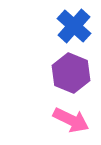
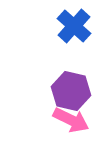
purple hexagon: moved 18 px down; rotated 9 degrees counterclockwise
